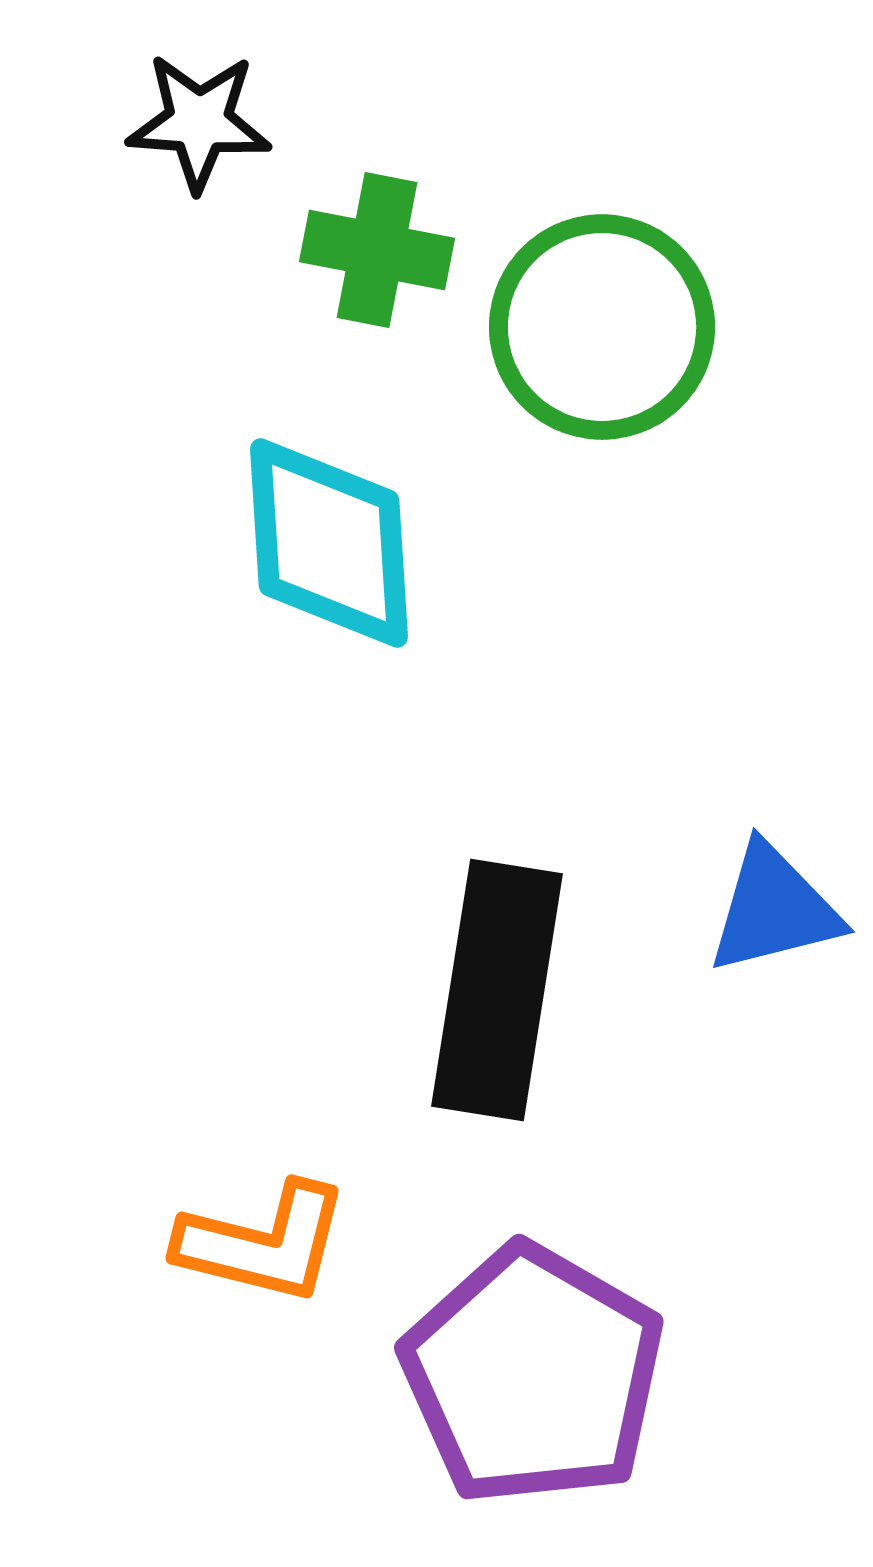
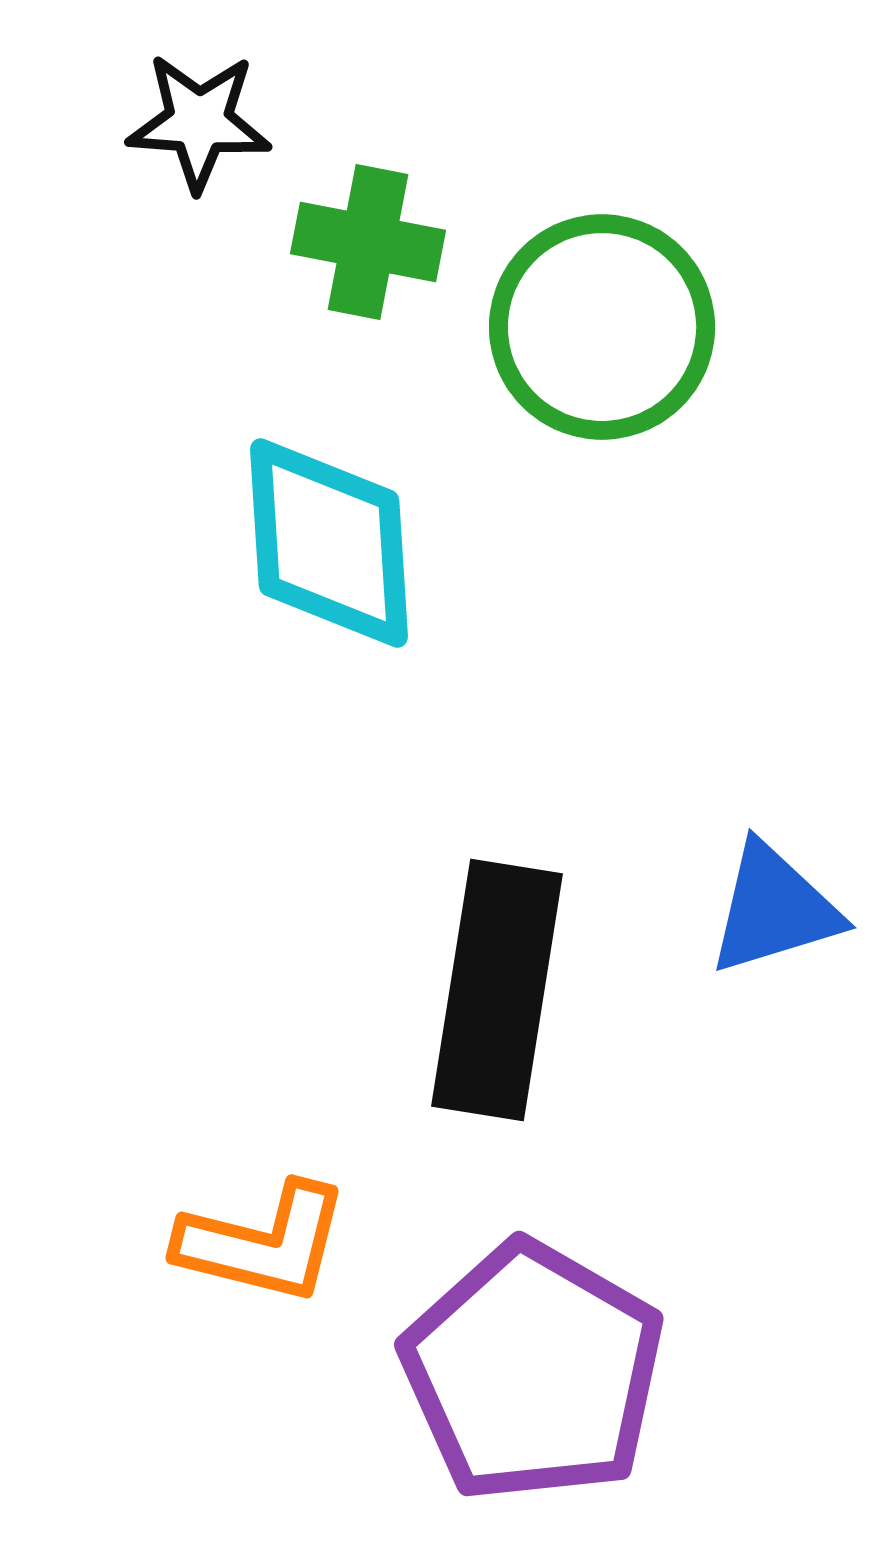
green cross: moved 9 px left, 8 px up
blue triangle: rotated 3 degrees counterclockwise
purple pentagon: moved 3 px up
